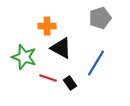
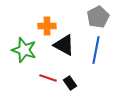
gray pentagon: moved 2 px left, 1 px up; rotated 10 degrees counterclockwise
black triangle: moved 3 px right, 3 px up
green star: moved 7 px up
blue line: moved 13 px up; rotated 20 degrees counterclockwise
